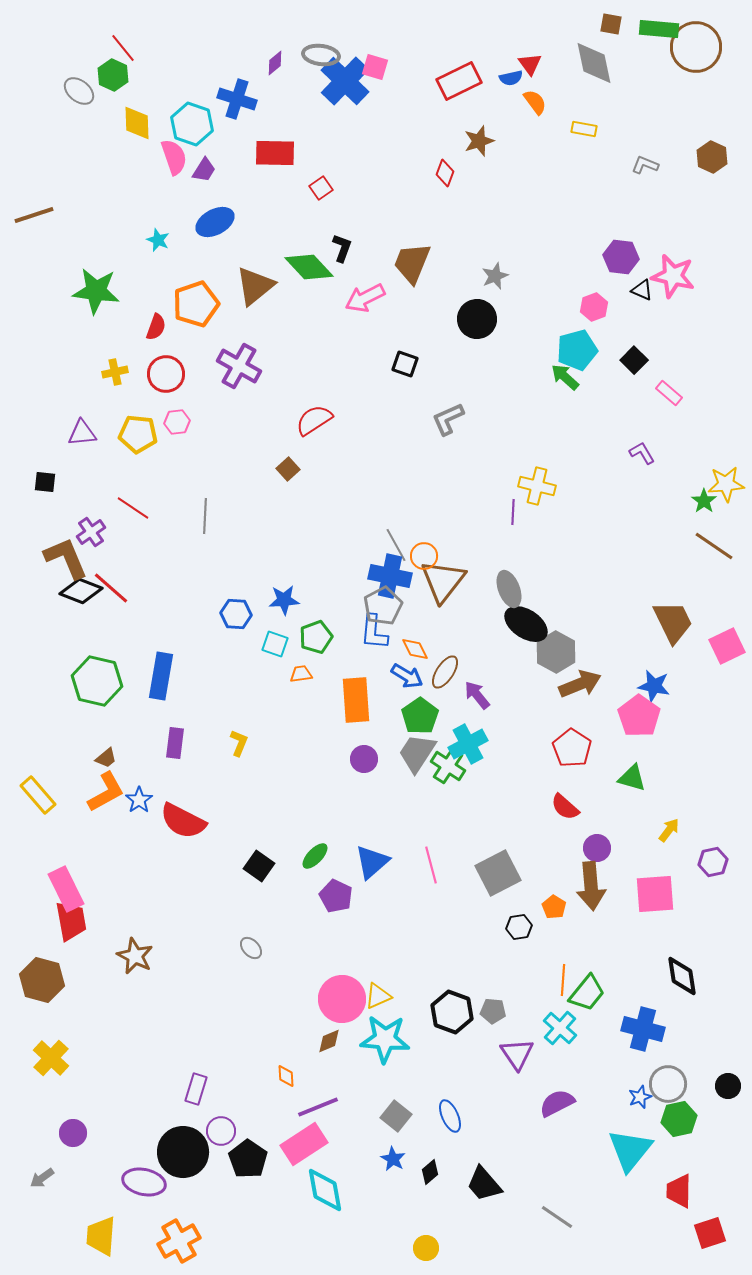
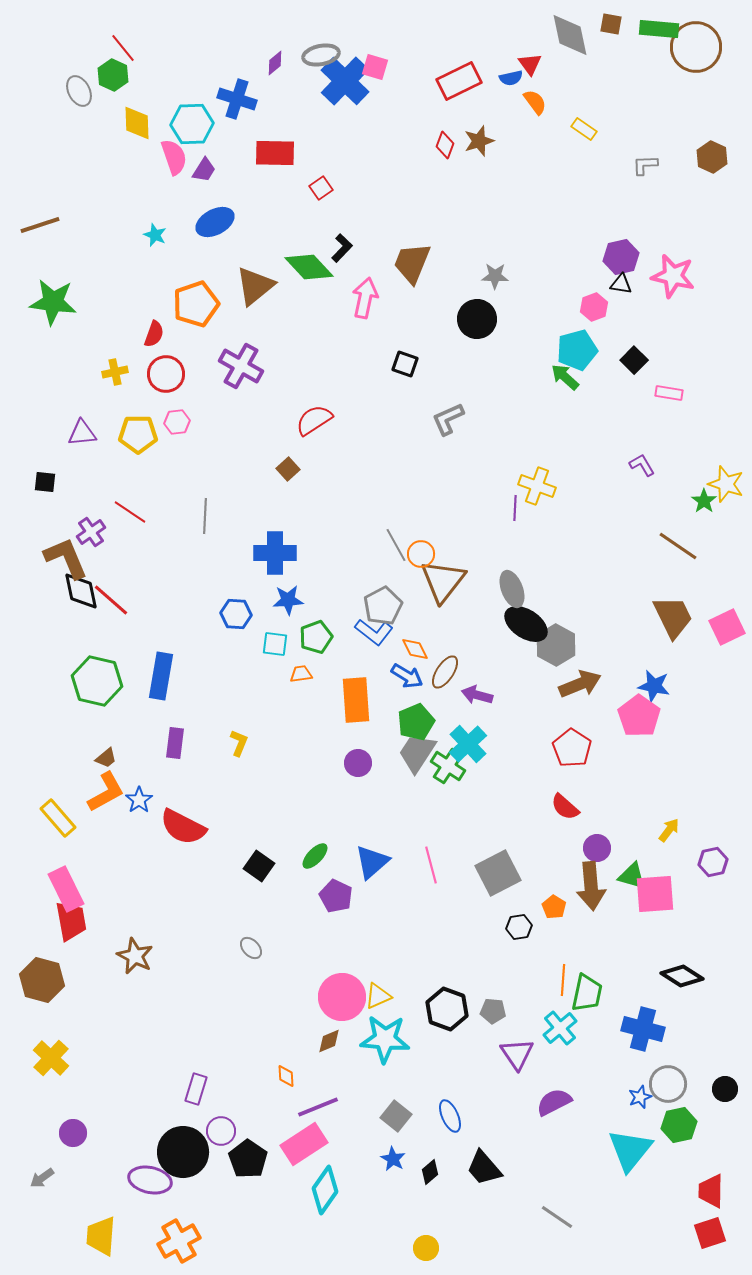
gray ellipse at (321, 55): rotated 18 degrees counterclockwise
gray diamond at (594, 63): moved 24 px left, 28 px up
gray ellipse at (79, 91): rotated 24 degrees clockwise
cyan hexagon at (192, 124): rotated 21 degrees counterclockwise
yellow rectangle at (584, 129): rotated 25 degrees clockwise
gray L-shape at (645, 165): rotated 24 degrees counterclockwise
red diamond at (445, 173): moved 28 px up
brown line at (34, 215): moved 6 px right, 10 px down
cyan star at (158, 240): moved 3 px left, 5 px up
black L-shape at (342, 248): rotated 24 degrees clockwise
purple hexagon at (621, 257): rotated 20 degrees counterclockwise
gray star at (495, 276): rotated 24 degrees clockwise
black triangle at (642, 290): moved 21 px left, 6 px up; rotated 15 degrees counterclockwise
green star at (96, 291): moved 43 px left, 11 px down
pink arrow at (365, 298): rotated 129 degrees clockwise
red semicircle at (156, 327): moved 2 px left, 7 px down
purple cross at (239, 366): moved 2 px right
pink rectangle at (669, 393): rotated 32 degrees counterclockwise
yellow pentagon at (138, 434): rotated 6 degrees counterclockwise
purple L-shape at (642, 453): moved 12 px down
yellow star at (726, 484): rotated 24 degrees clockwise
yellow cross at (537, 486): rotated 6 degrees clockwise
red line at (133, 508): moved 3 px left, 4 px down
purple line at (513, 512): moved 2 px right, 4 px up
brown line at (714, 546): moved 36 px left
orange circle at (424, 556): moved 3 px left, 2 px up
blue cross at (390, 576): moved 115 px left, 23 px up; rotated 12 degrees counterclockwise
red line at (111, 588): moved 12 px down
gray ellipse at (509, 589): moved 3 px right
black diamond at (81, 591): rotated 57 degrees clockwise
blue star at (284, 600): moved 4 px right
brown trapezoid at (673, 622): moved 5 px up
blue L-shape at (374, 632): rotated 57 degrees counterclockwise
cyan square at (275, 644): rotated 12 degrees counterclockwise
pink square at (727, 646): moved 19 px up
gray hexagon at (556, 652): moved 7 px up
purple arrow at (477, 695): rotated 36 degrees counterclockwise
green pentagon at (420, 716): moved 4 px left, 6 px down; rotated 12 degrees clockwise
cyan cross at (468, 744): rotated 15 degrees counterclockwise
purple circle at (364, 759): moved 6 px left, 4 px down
green triangle at (632, 778): moved 98 px down
yellow rectangle at (38, 795): moved 20 px right, 23 px down
red semicircle at (183, 821): moved 6 px down
black diamond at (682, 976): rotated 48 degrees counterclockwise
green trapezoid at (587, 993): rotated 27 degrees counterclockwise
pink circle at (342, 999): moved 2 px up
black hexagon at (452, 1012): moved 5 px left, 3 px up
cyan cross at (560, 1028): rotated 8 degrees clockwise
black circle at (728, 1086): moved 3 px left, 3 px down
purple semicircle at (557, 1103): moved 3 px left, 1 px up
green hexagon at (679, 1119): moved 6 px down
purple ellipse at (144, 1182): moved 6 px right, 2 px up
black trapezoid at (484, 1184): moved 16 px up
cyan diamond at (325, 1190): rotated 45 degrees clockwise
red trapezoid at (679, 1191): moved 32 px right
